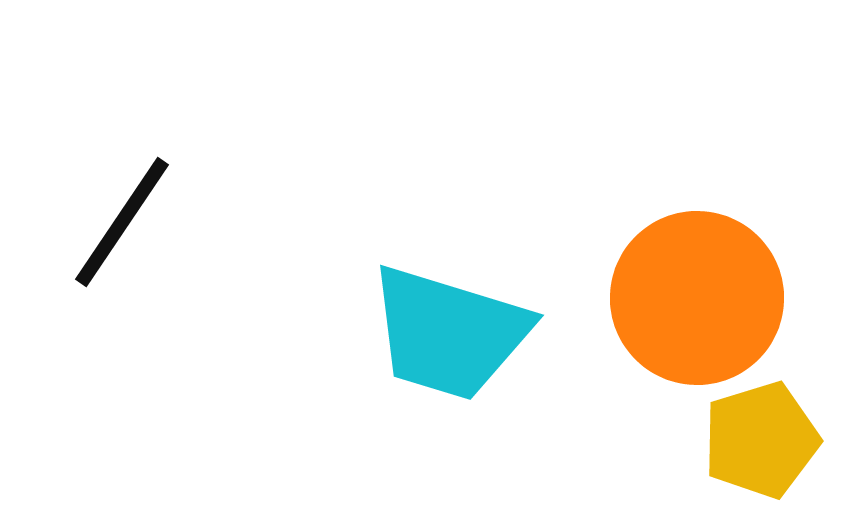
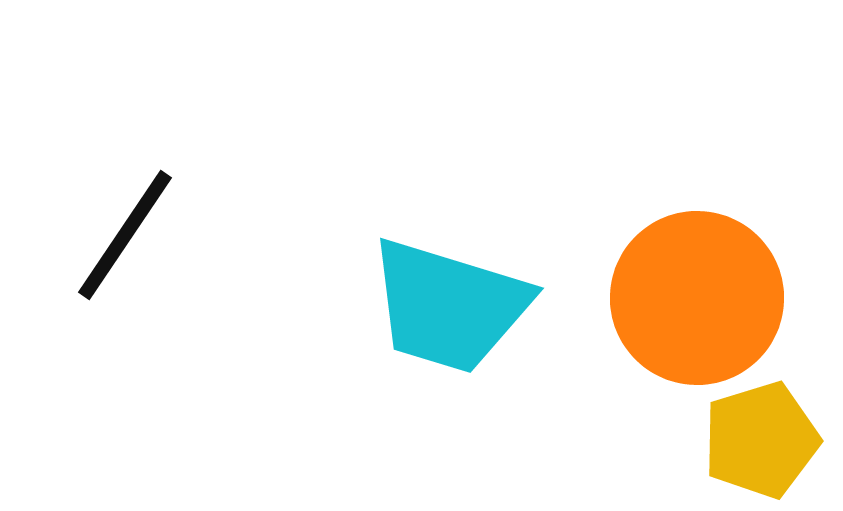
black line: moved 3 px right, 13 px down
cyan trapezoid: moved 27 px up
